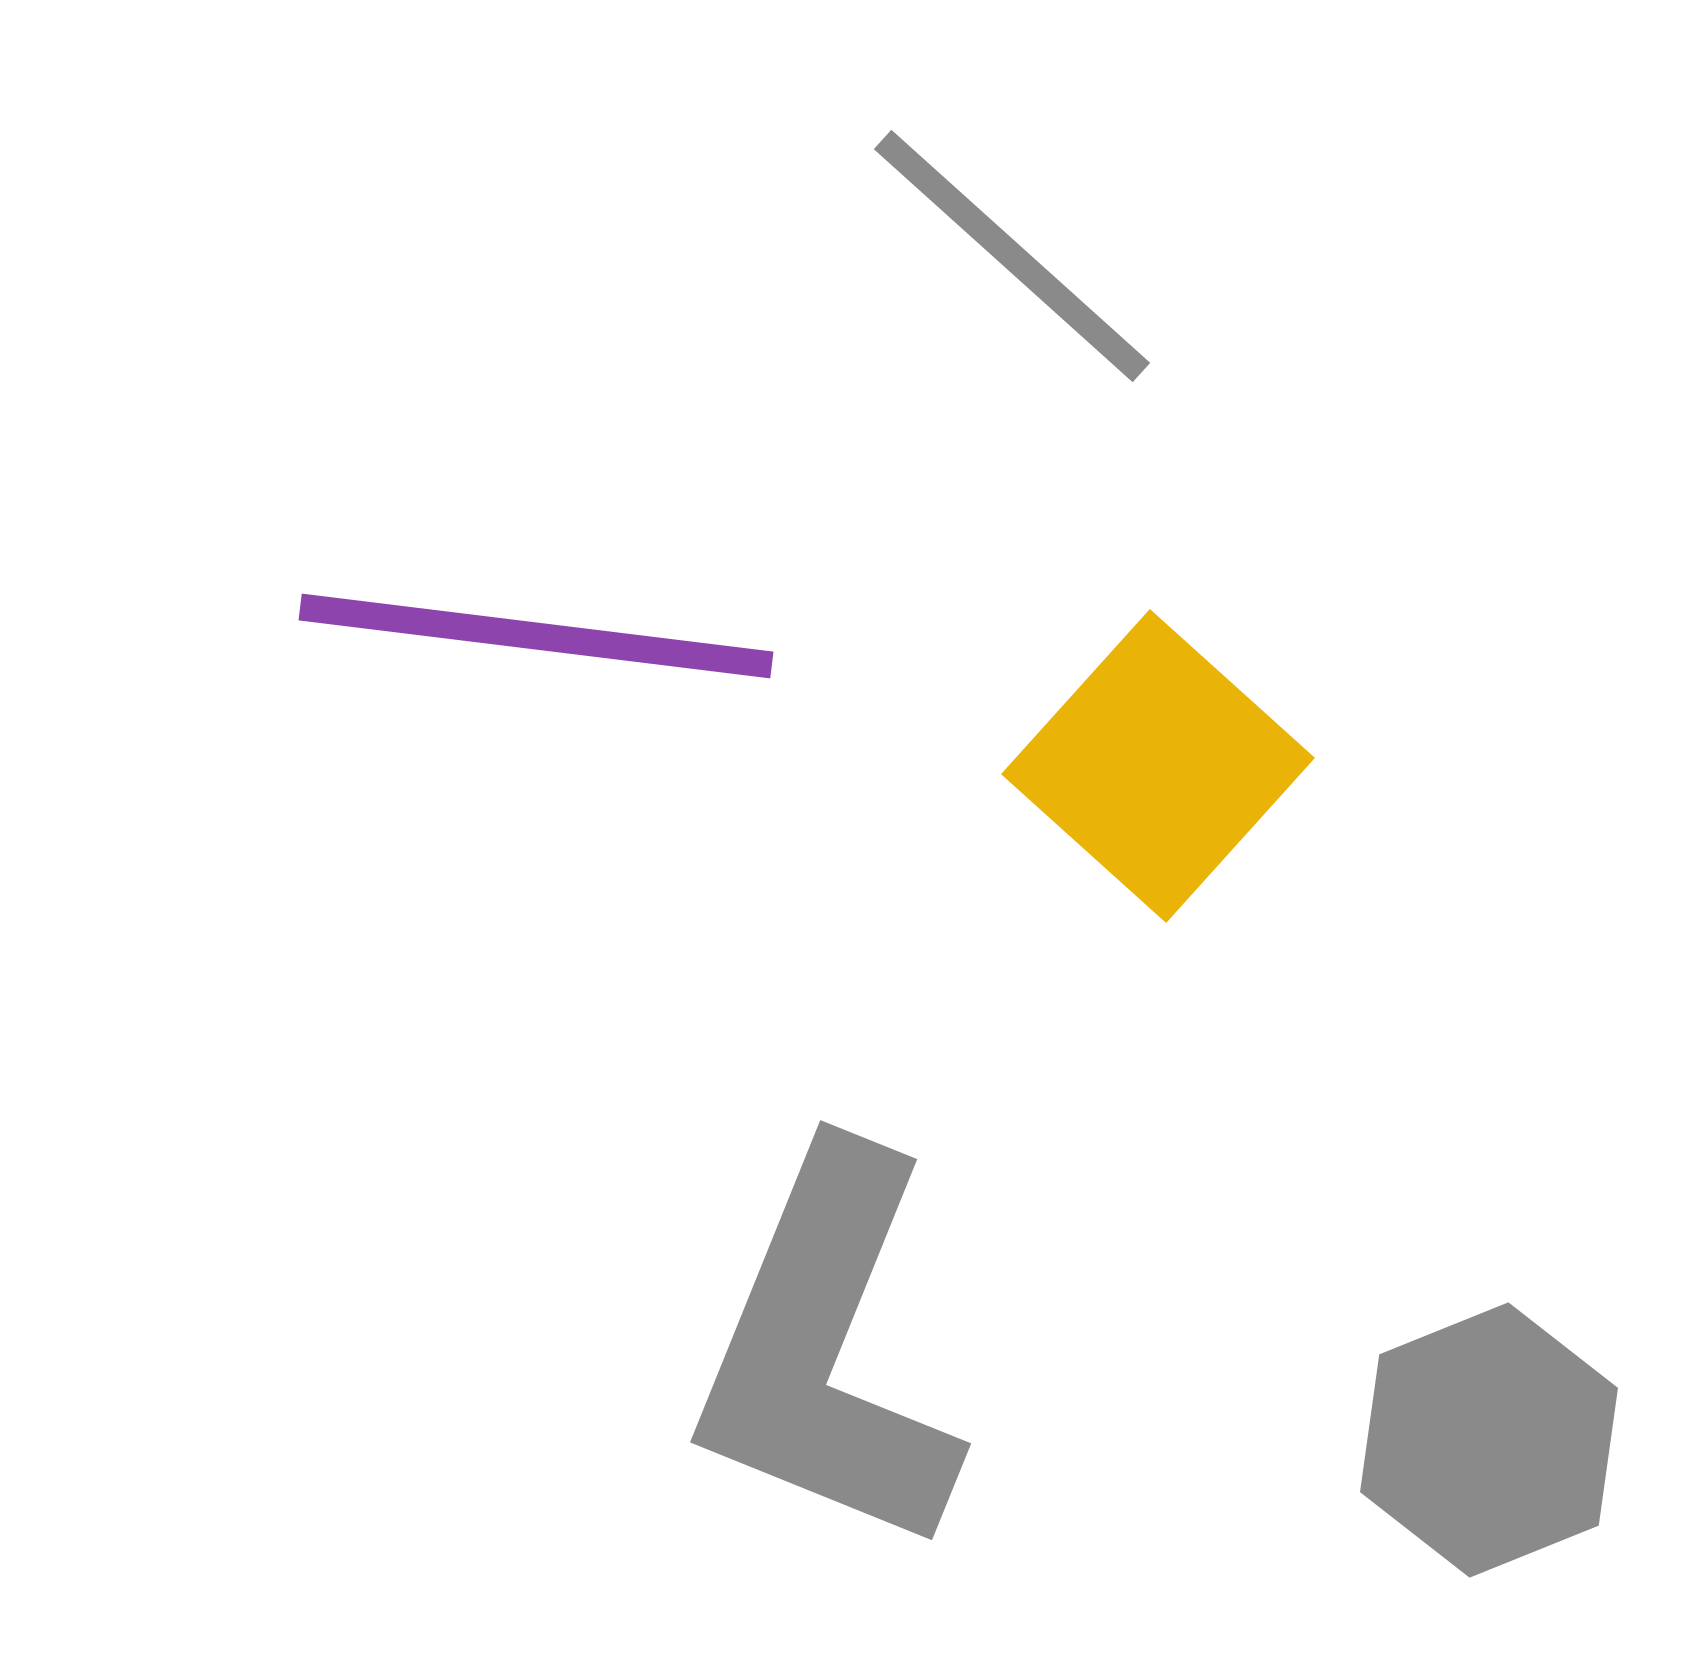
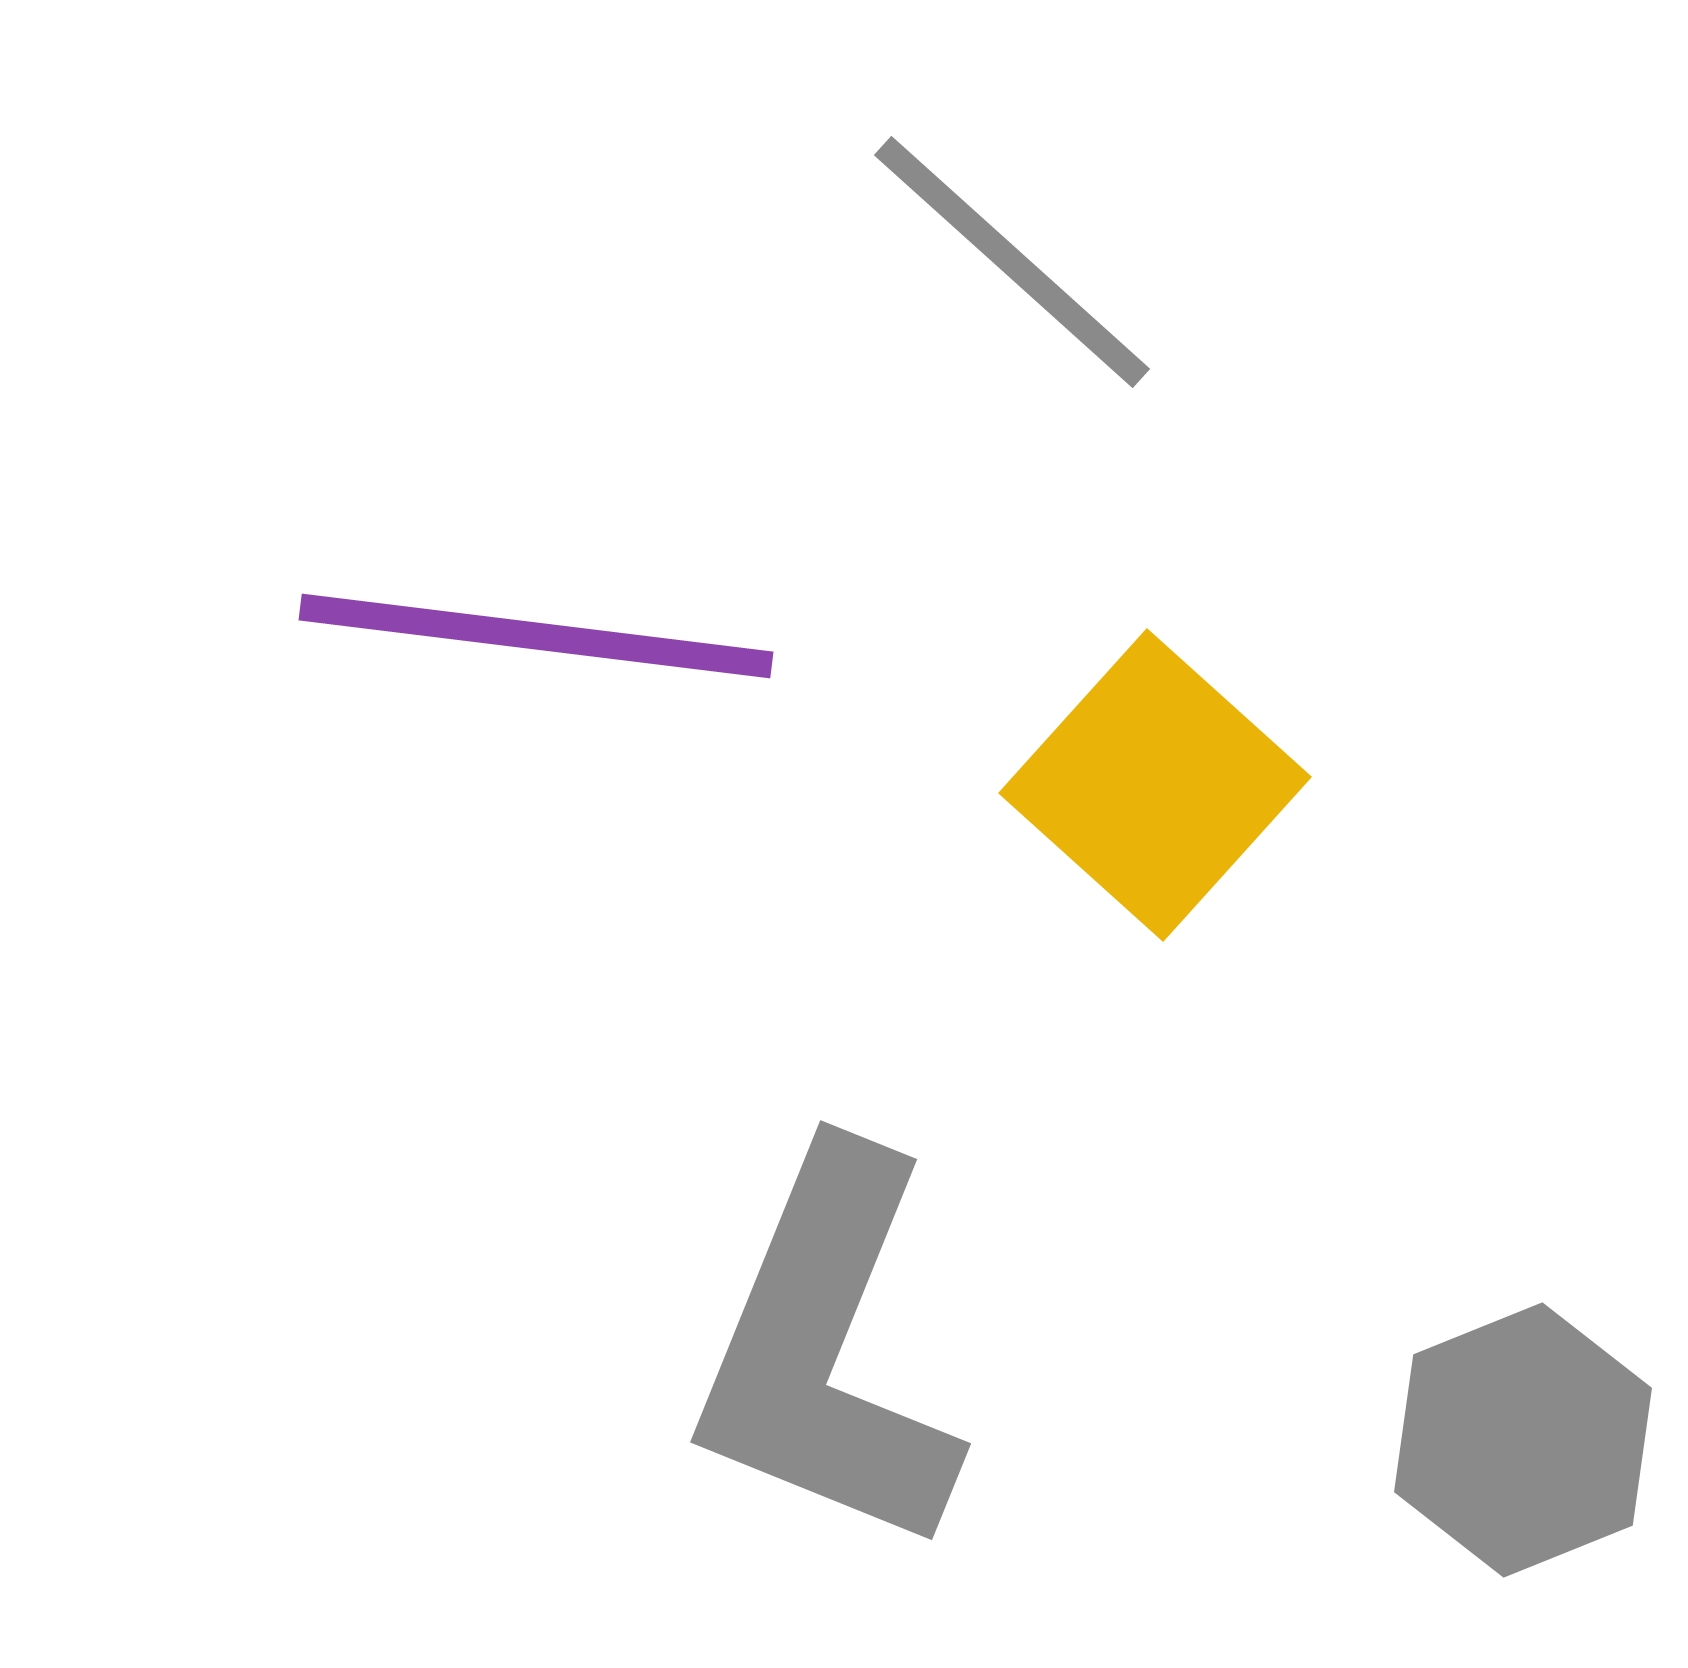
gray line: moved 6 px down
yellow square: moved 3 px left, 19 px down
gray hexagon: moved 34 px right
